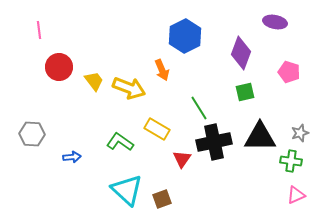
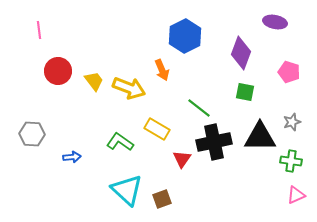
red circle: moved 1 px left, 4 px down
green square: rotated 24 degrees clockwise
green line: rotated 20 degrees counterclockwise
gray star: moved 8 px left, 11 px up
